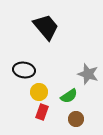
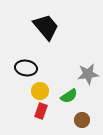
black ellipse: moved 2 px right, 2 px up
gray star: rotated 25 degrees counterclockwise
yellow circle: moved 1 px right, 1 px up
red rectangle: moved 1 px left, 1 px up
brown circle: moved 6 px right, 1 px down
